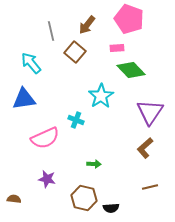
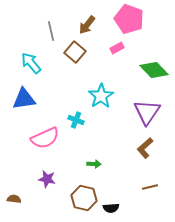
pink rectangle: rotated 24 degrees counterclockwise
green diamond: moved 23 px right
purple triangle: moved 3 px left
